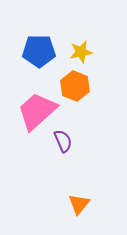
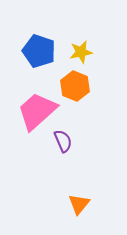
blue pentagon: rotated 20 degrees clockwise
